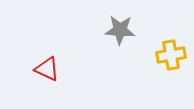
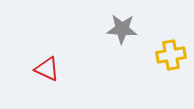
gray star: moved 2 px right, 1 px up
